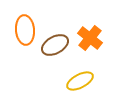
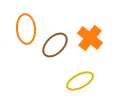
orange ellipse: moved 1 px right, 1 px up
brown ellipse: rotated 16 degrees counterclockwise
